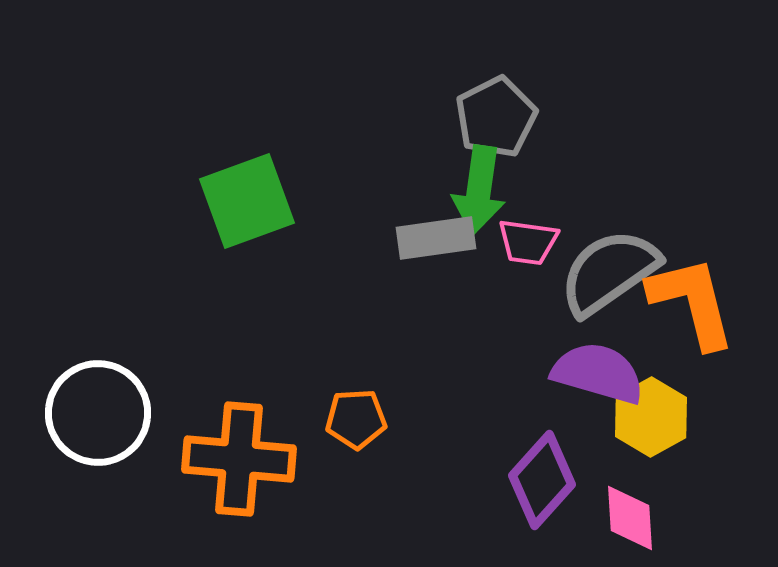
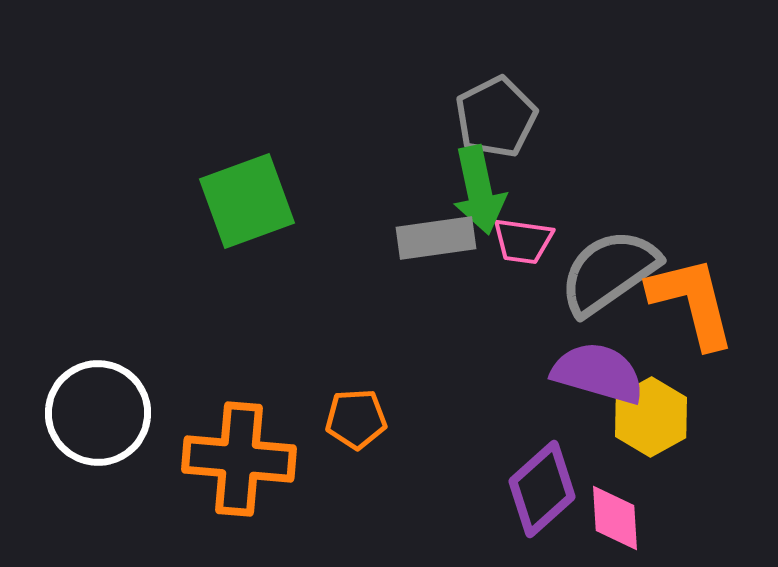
green arrow: rotated 20 degrees counterclockwise
pink trapezoid: moved 5 px left, 1 px up
purple diamond: moved 9 px down; rotated 6 degrees clockwise
pink diamond: moved 15 px left
